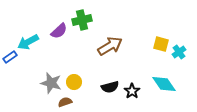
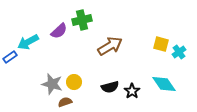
gray star: moved 1 px right, 1 px down
